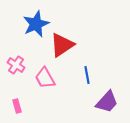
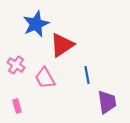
purple trapezoid: rotated 50 degrees counterclockwise
